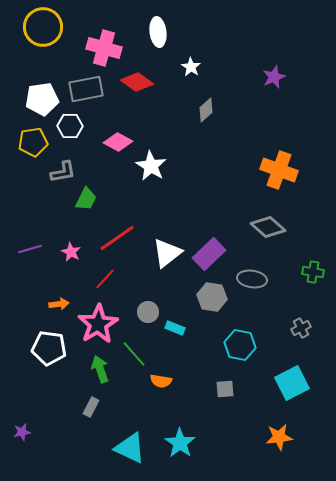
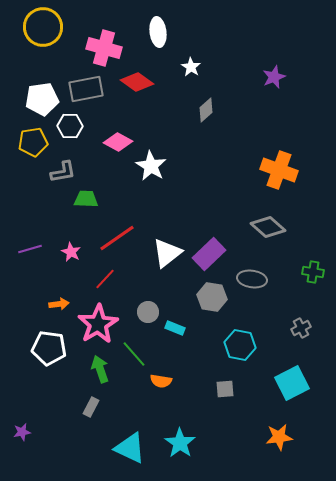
green trapezoid at (86, 199): rotated 115 degrees counterclockwise
